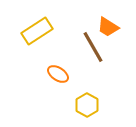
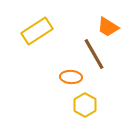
brown line: moved 1 px right, 7 px down
orange ellipse: moved 13 px right, 3 px down; rotated 30 degrees counterclockwise
yellow hexagon: moved 2 px left
